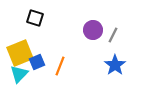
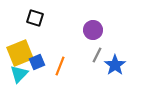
gray line: moved 16 px left, 20 px down
